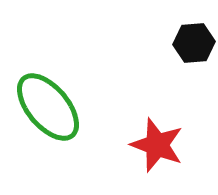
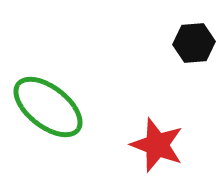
green ellipse: rotated 12 degrees counterclockwise
